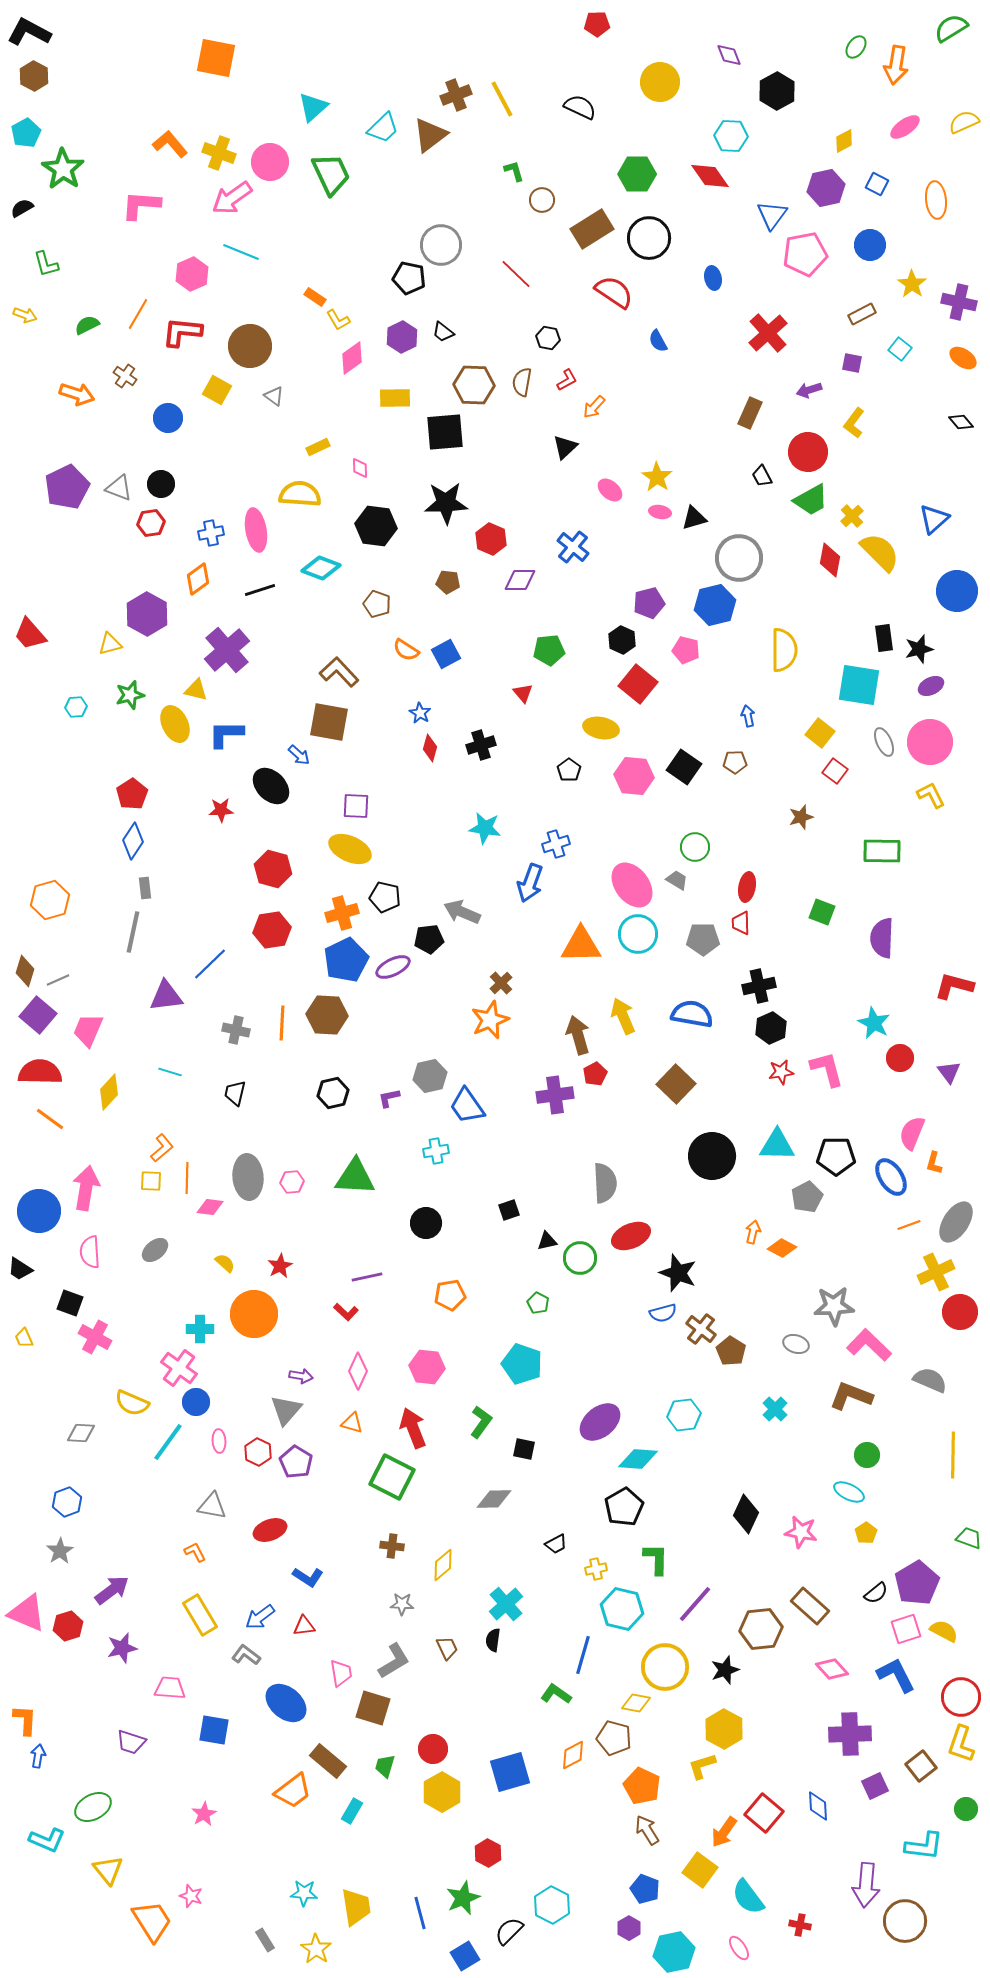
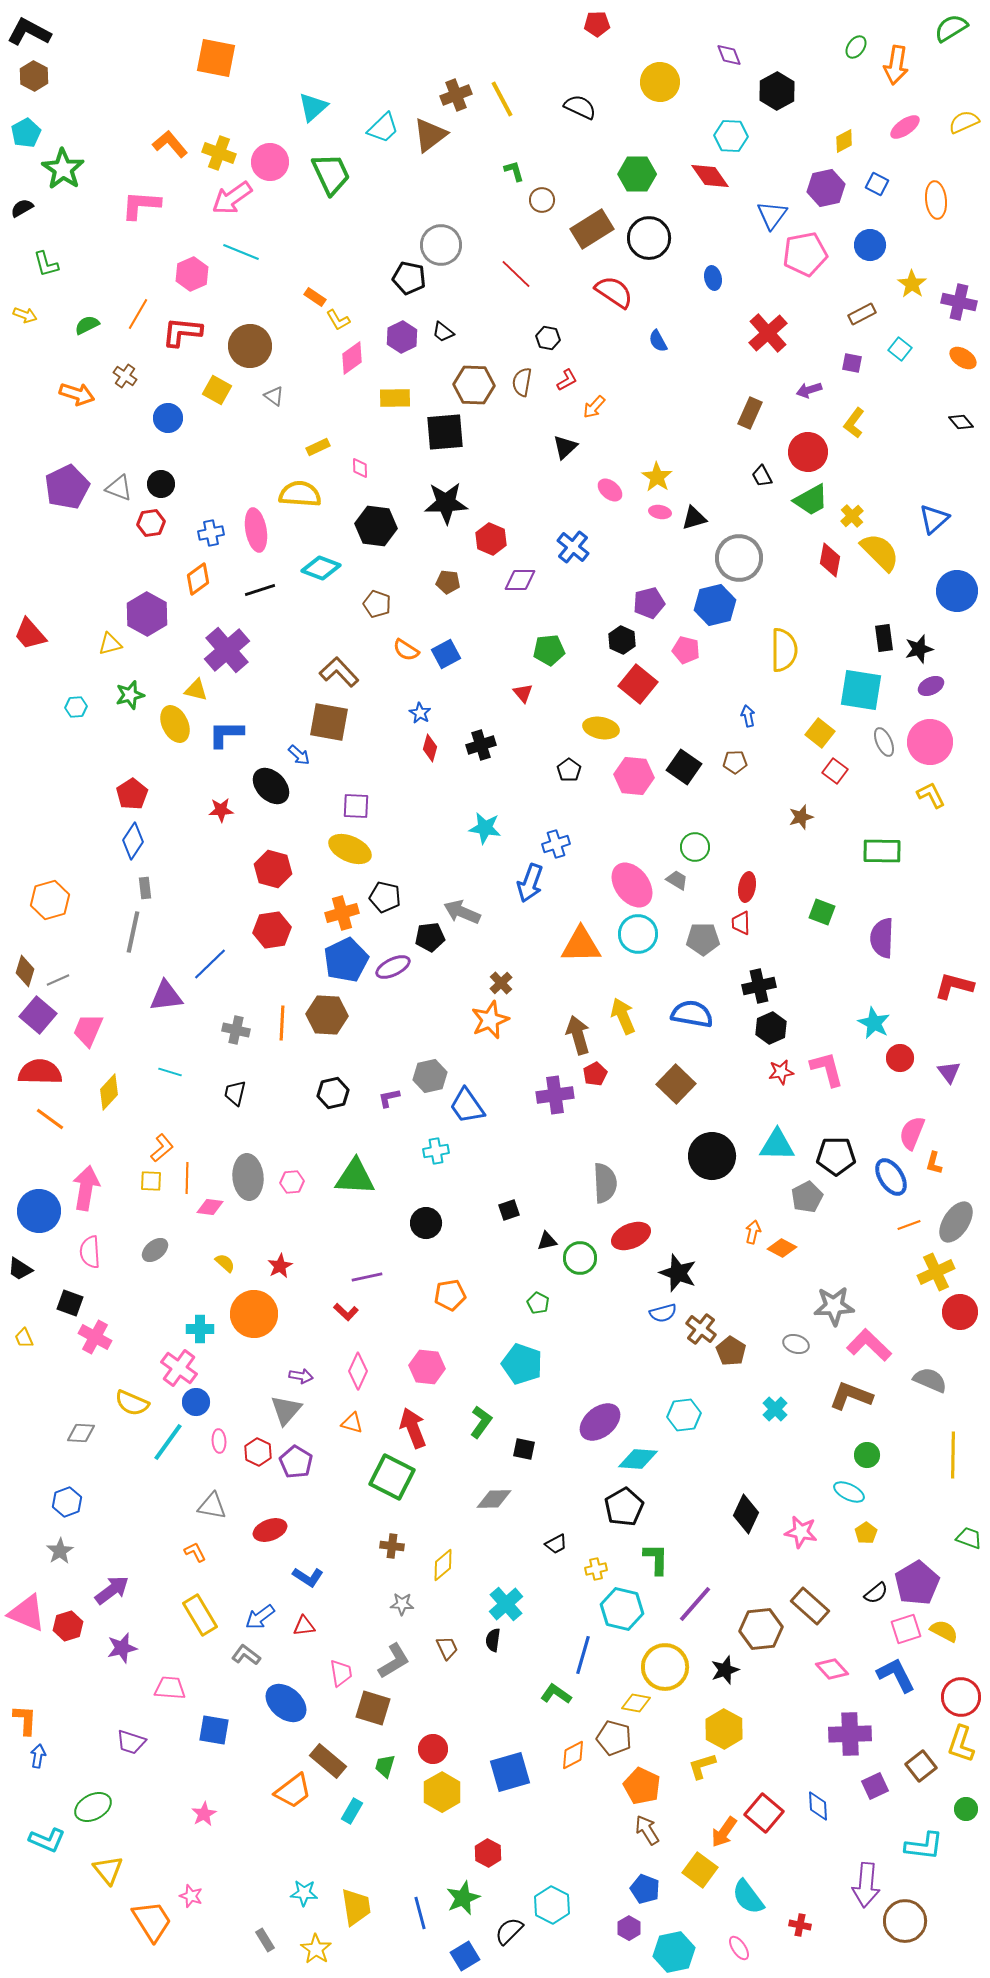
cyan square at (859, 685): moved 2 px right, 5 px down
black pentagon at (429, 939): moved 1 px right, 2 px up
